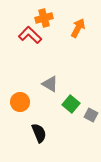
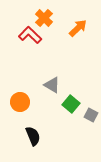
orange cross: rotated 30 degrees counterclockwise
orange arrow: rotated 18 degrees clockwise
gray triangle: moved 2 px right, 1 px down
black semicircle: moved 6 px left, 3 px down
